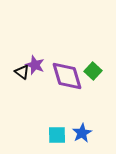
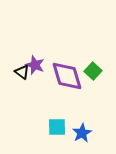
cyan square: moved 8 px up
